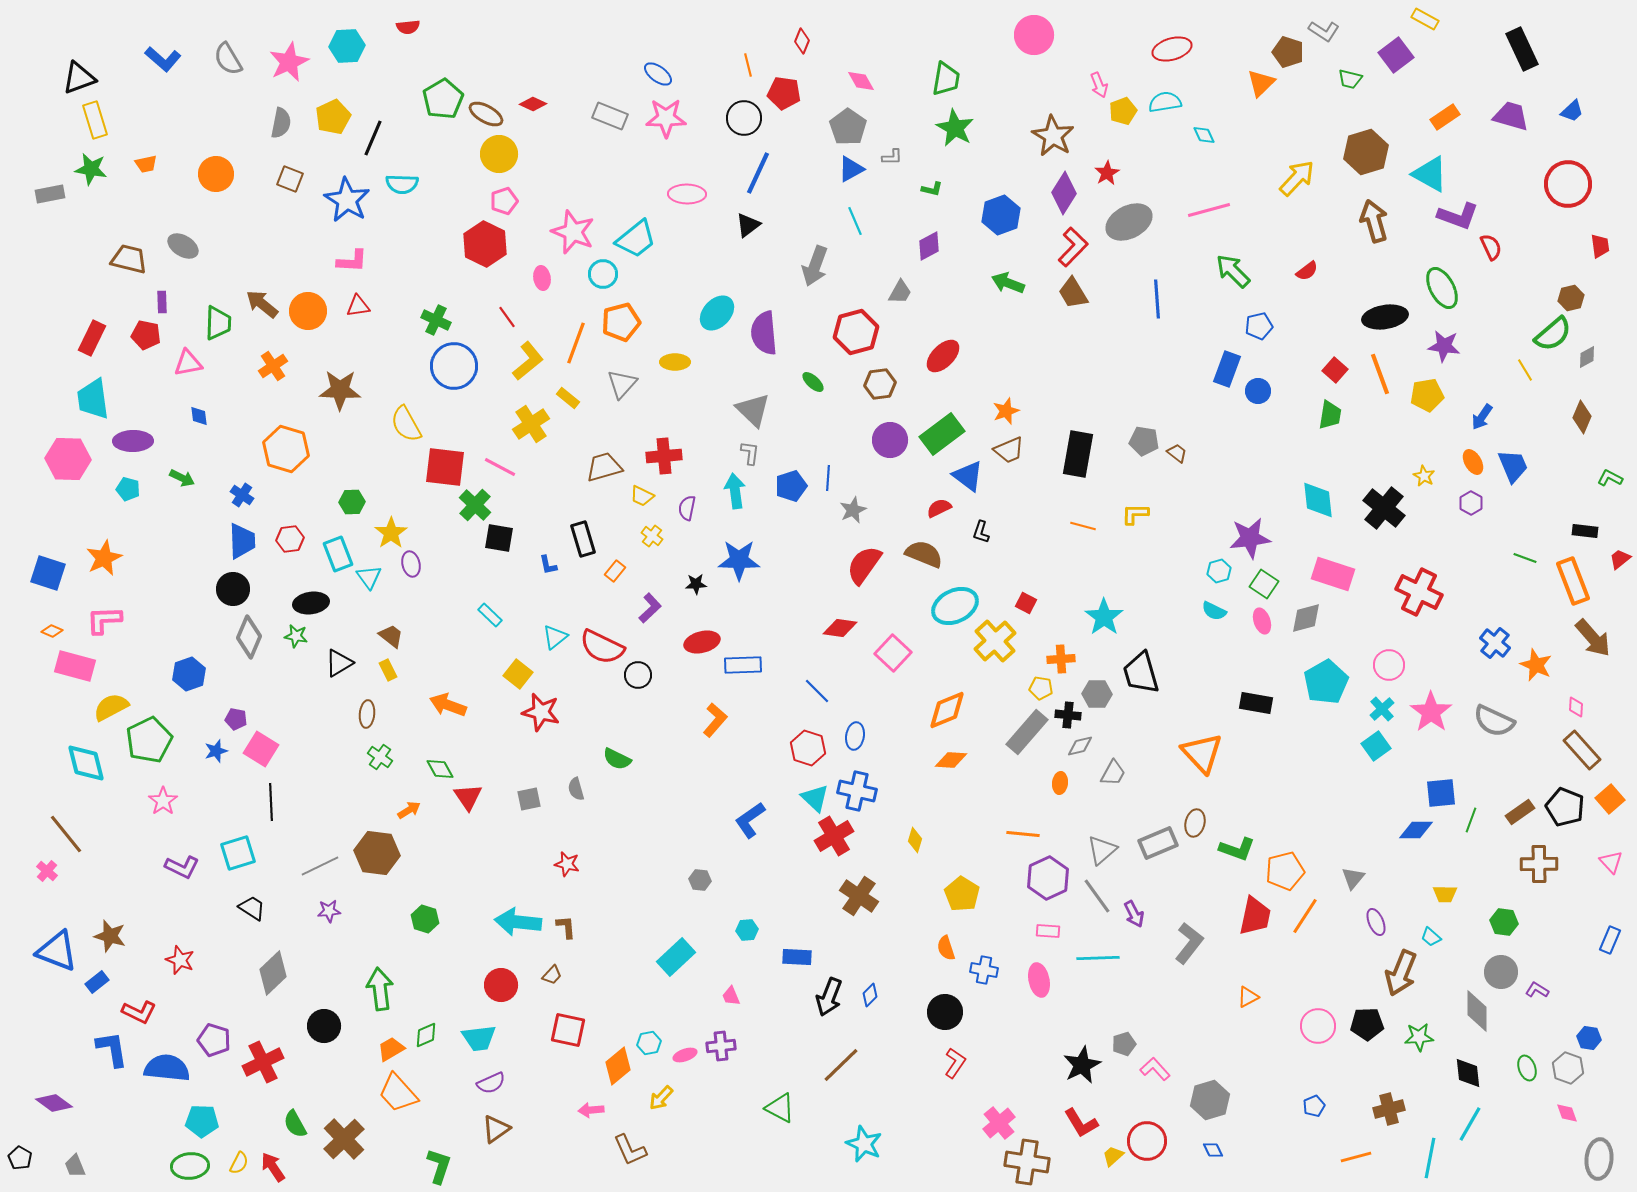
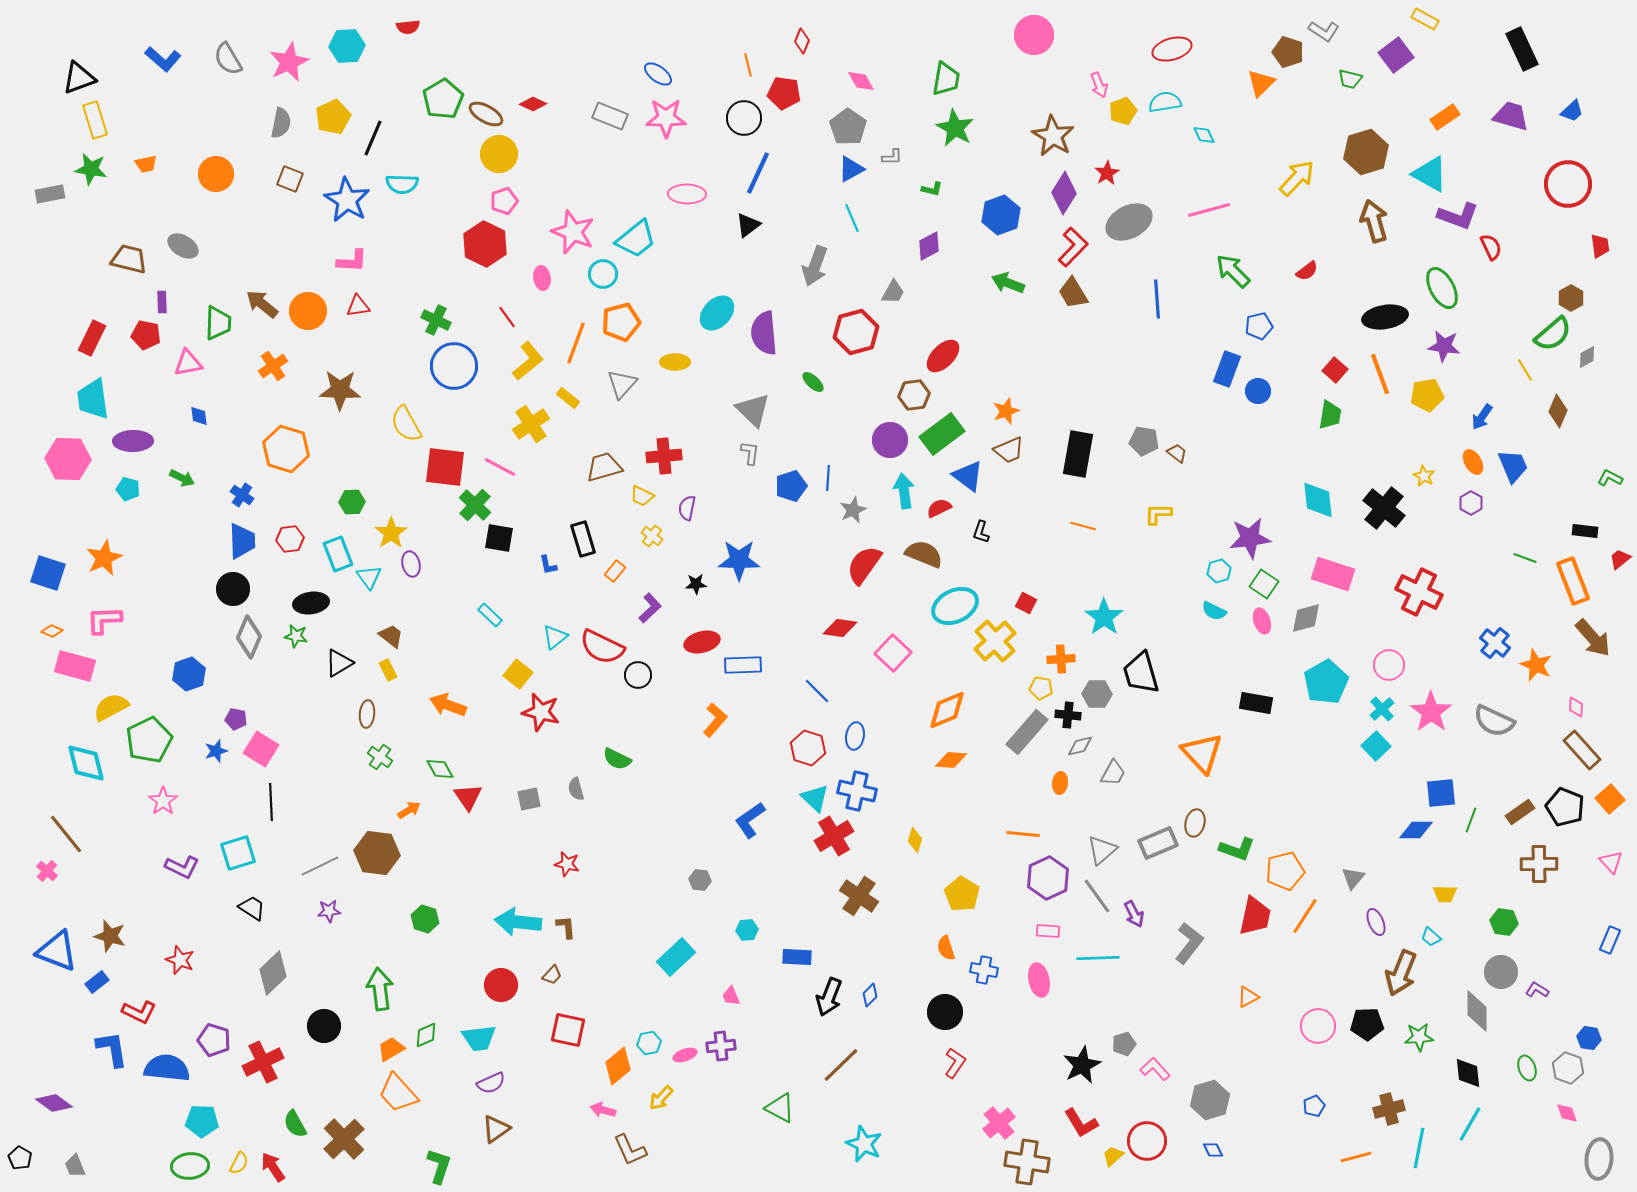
cyan line at (855, 221): moved 3 px left, 3 px up
gray trapezoid at (900, 292): moved 7 px left
brown hexagon at (1571, 298): rotated 15 degrees counterclockwise
brown hexagon at (880, 384): moved 34 px right, 11 px down
brown diamond at (1582, 417): moved 24 px left, 6 px up
cyan arrow at (735, 491): moved 169 px right
yellow L-shape at (1135, 514): moved 23 px right
cyan square at (1376, 746): rotated 8 degrees counterclockwise
pink arrow at (591, 1110): moved 12 px right; rotated 20 degrees clockwise
cyan line at (1430, 1158): moved 11 px left, 10 px up
